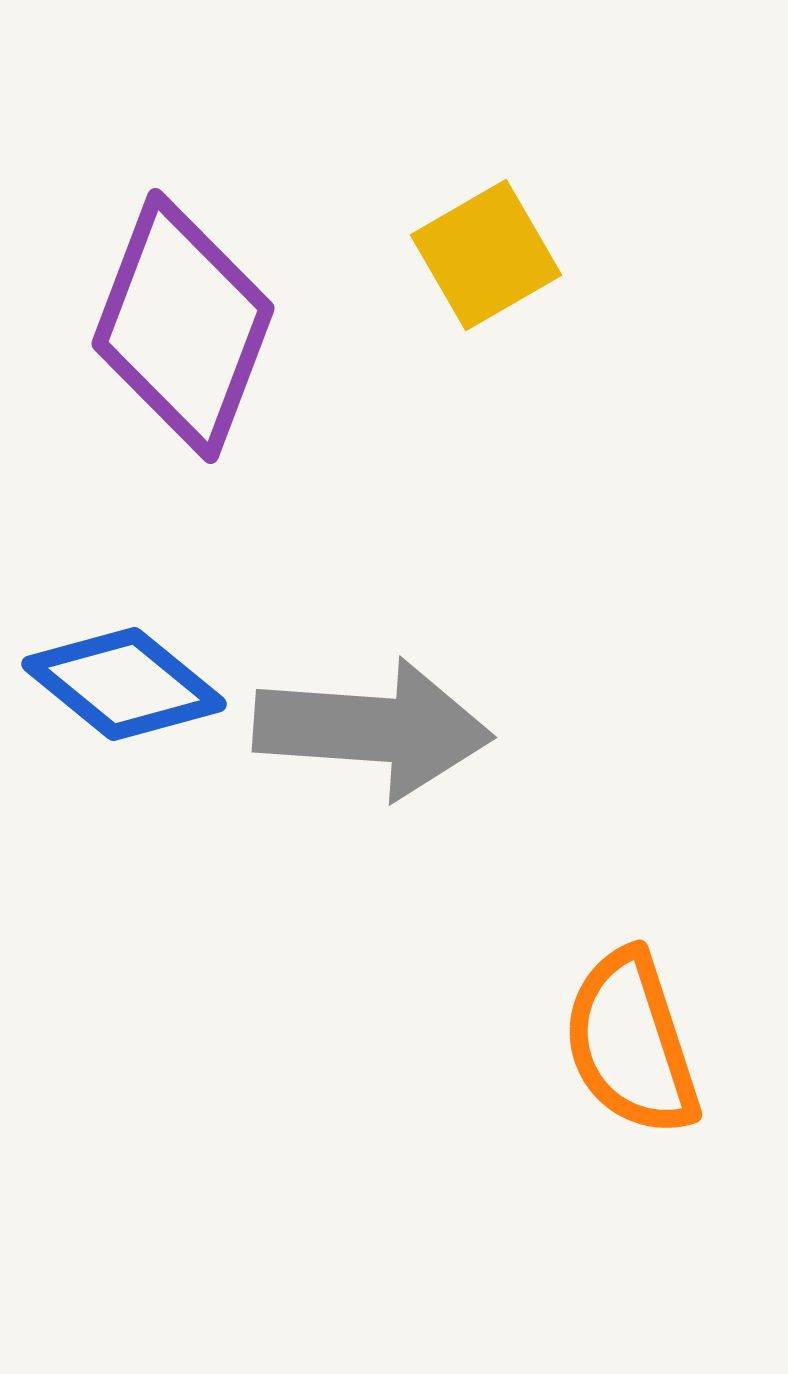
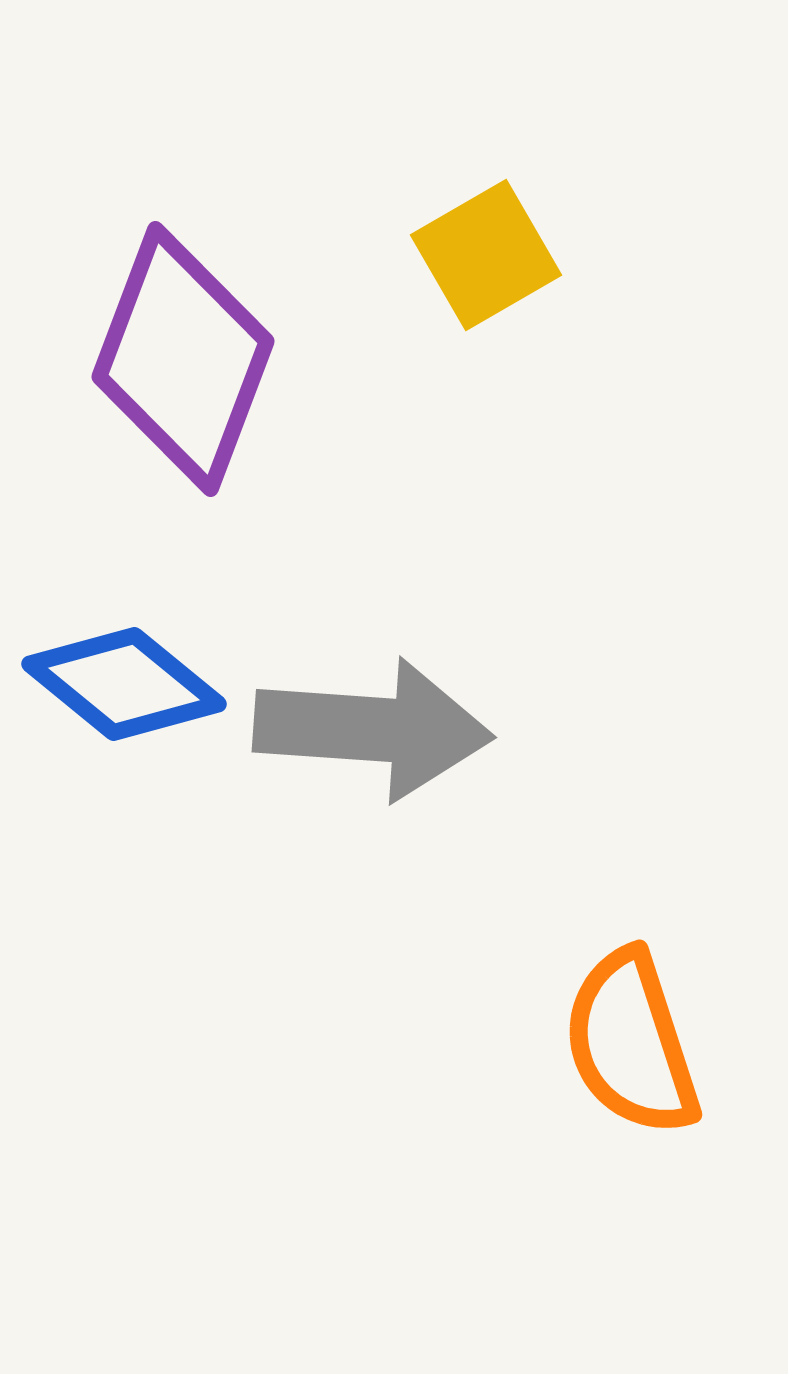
purple diamond: moved 33 px down
